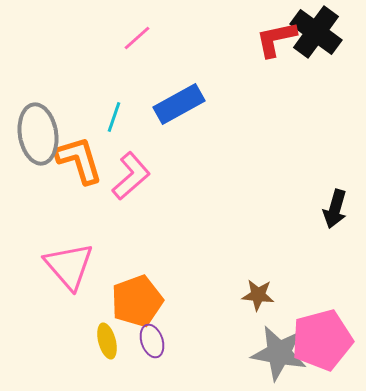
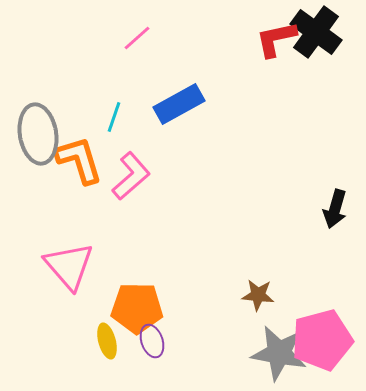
orange pentagon: moved 7 px down; rotated 21 degrees clockwise
